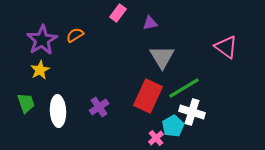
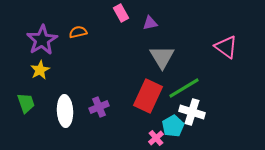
pink rectangle: moved 3 px right; rotated 66 degrees counterclockwise
orange semicircle: moved 3 px right, 3 px up; rotated 18 degrees clockwise
purple cross: rotated 12 degrees clockwise
white ellipse: moved 7 px right
